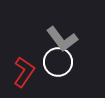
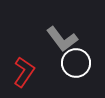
white circle: moved 18 px right, 1 px down
